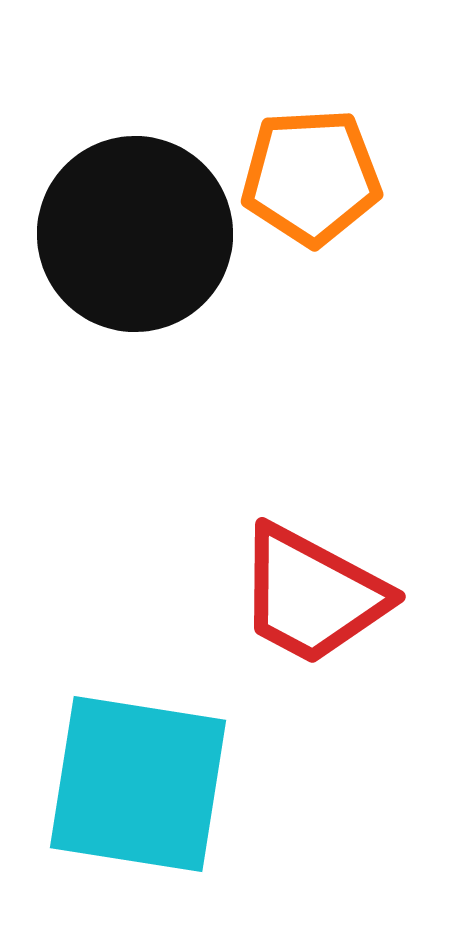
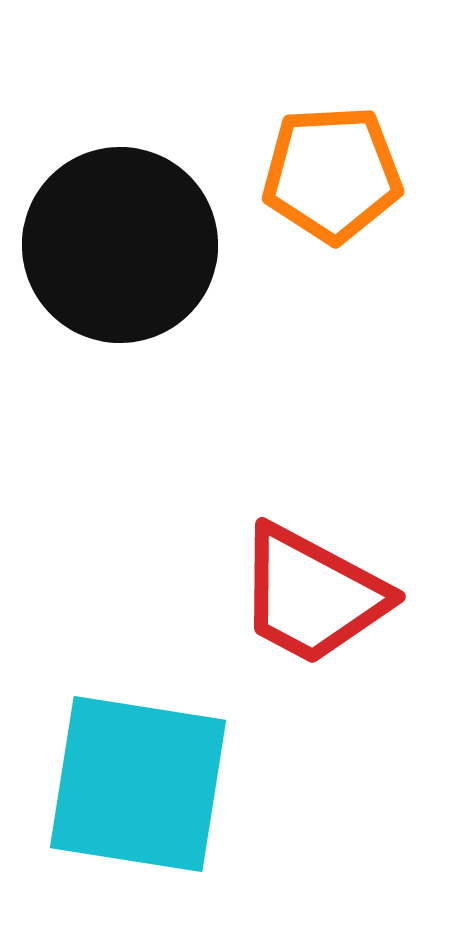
orange pentagon: moved 21 px right, 3 px up
black circle: moved 15 px left, 11 px down
